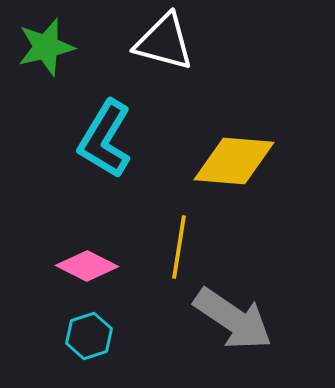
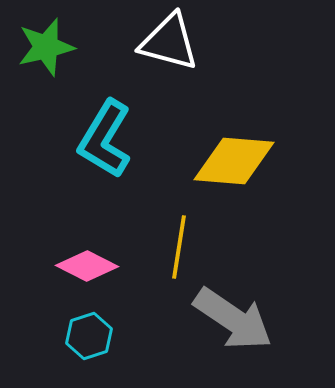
white triangle: moved 5 px right
